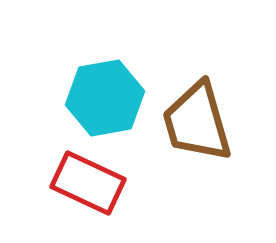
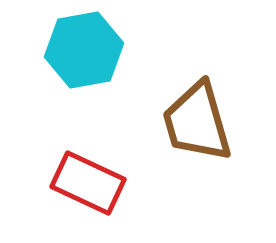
cyan hexagon: moved 21 px left, 48 px up
